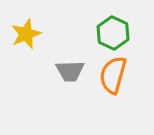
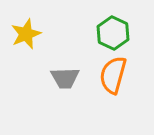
gray trapezoid: moved 5 px left, 7 px down
